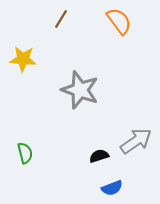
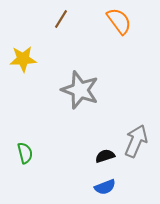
yellow star: rotated 8 degrees counterclockwise
gray arrow: rotated 32 degrees counterclockwise
black semicircle: moved 6 px right
blue semicircle: moved 7 px left, 1 px up
